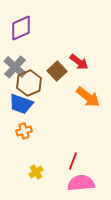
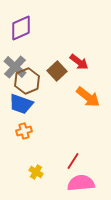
brown hexagon: moved 2 px left, 2 px up
red line: rotated 12 degrees clockwise
yellow cross: rotated 24 degrees counterclockwise
